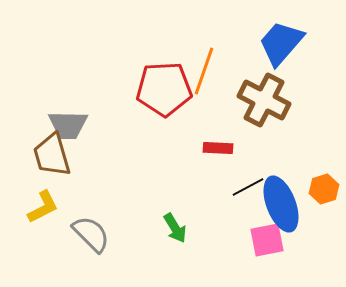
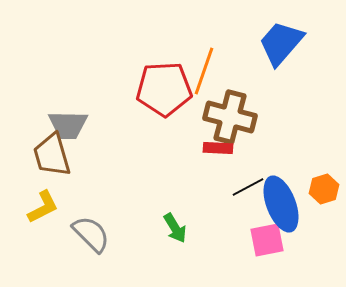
brown cross: moved 34 px left, 17 px down; rotated 12 degrees counterclockwise
